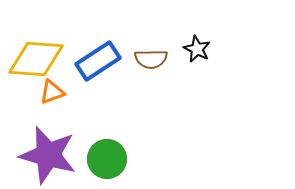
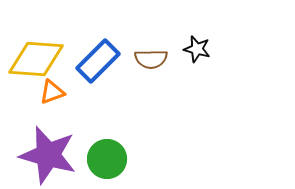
black star: rotated 12 degrees counterclockwise
blue rectangle: rotated 12 degrees counterclockwise
